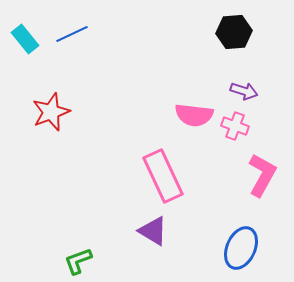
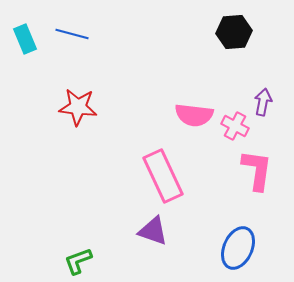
blue line: rotated 40 degrees clockwise
cyan rectangle: rotated 16 degrees clockwise
purple arrow: moved 19 px right, 11 px down; rotated 96 degrees counterclockwise
red star: moved 27 px right, 5 px up; rotated 27 degrees clockwise
pink cross: rotated 8 degrees clockwise
pink L-shape: moved 5 px left, 5 px up; rotated 21 degrees counterclockwise
purple triangle: rotated 12 degrees counterclockwise
blue ellipse: moved 3 px left
